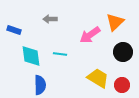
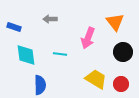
orange triangle: rotated 24 degrees counterclockwise
blue rectangle: moved 3 px up
pink arrow: moved 2 px left, 3 px down; rotated 35 degrees counterclockwise
cyan diamond: moved 5 px left, 1 px up
yellow trapezoid: moved 2 px left, 1 px down
red circle: moved 1 px left, 1 px up
